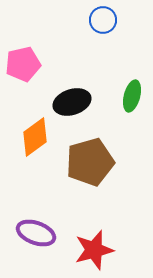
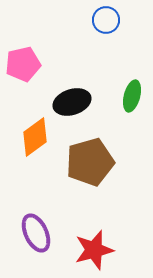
blue circle: moved 3 px right
purple ellipse: rotated 45 degrees clockwise
